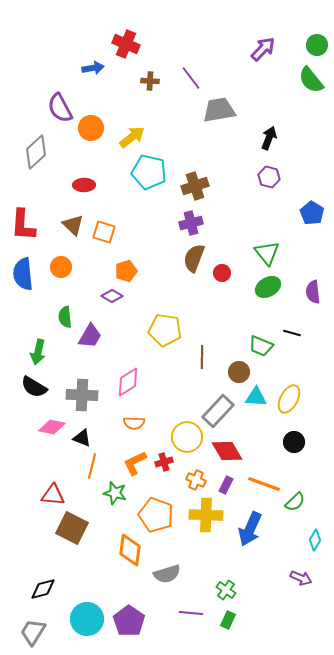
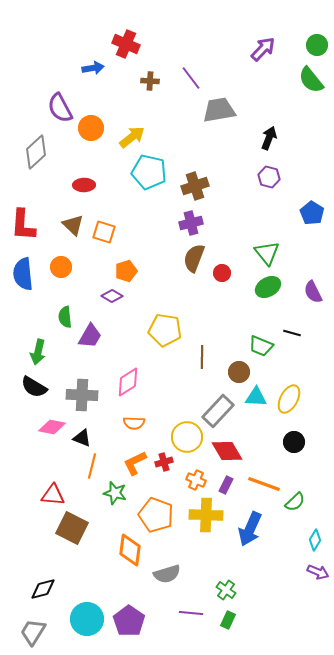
purple semicircle at (313, 292): rotated 20 degrees counterclockwise
purple arrow at (301, 578): moved 17 px right, 6 px up
